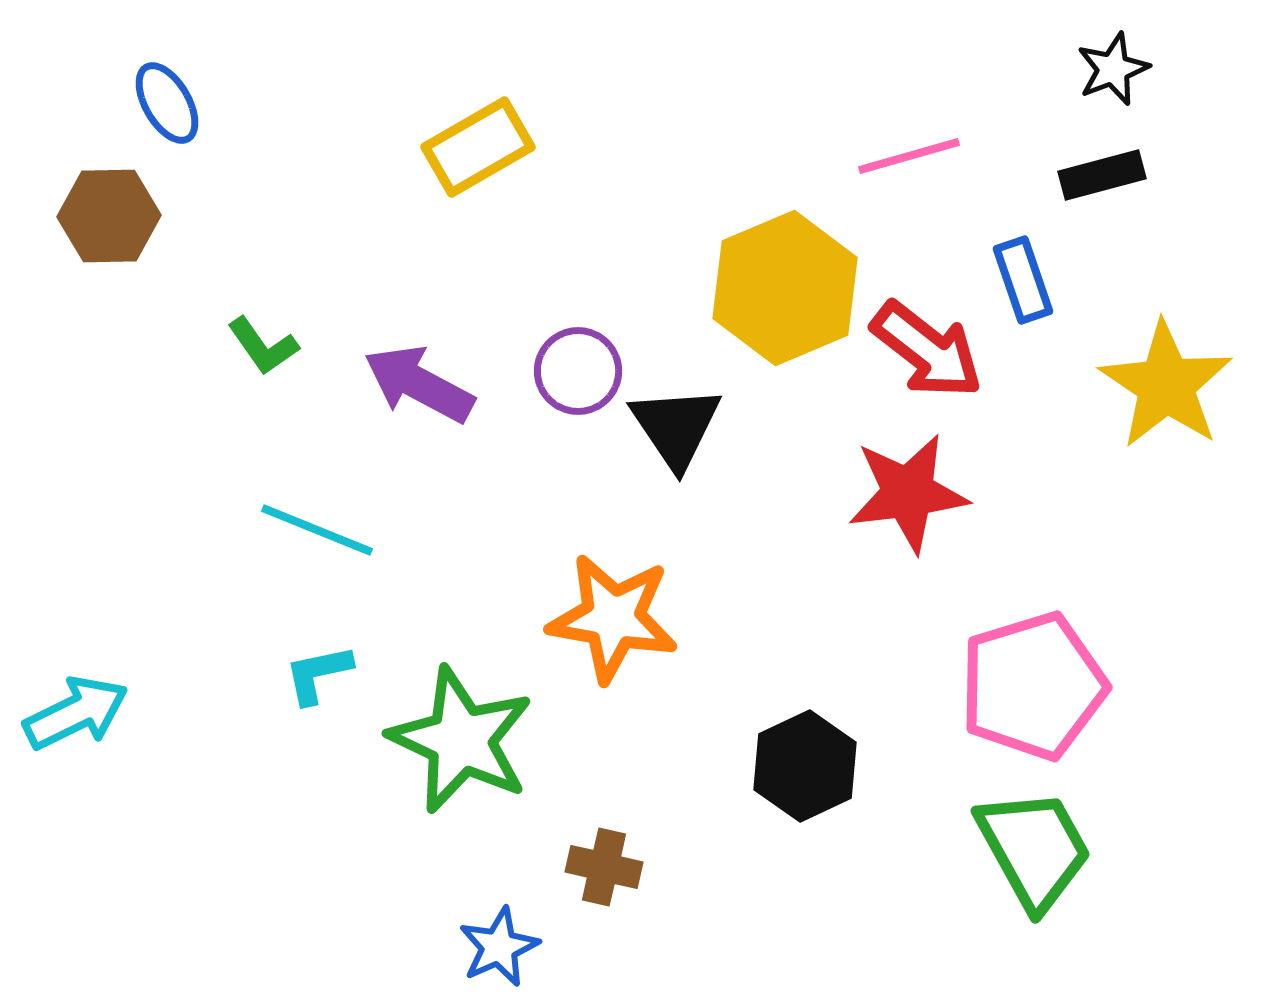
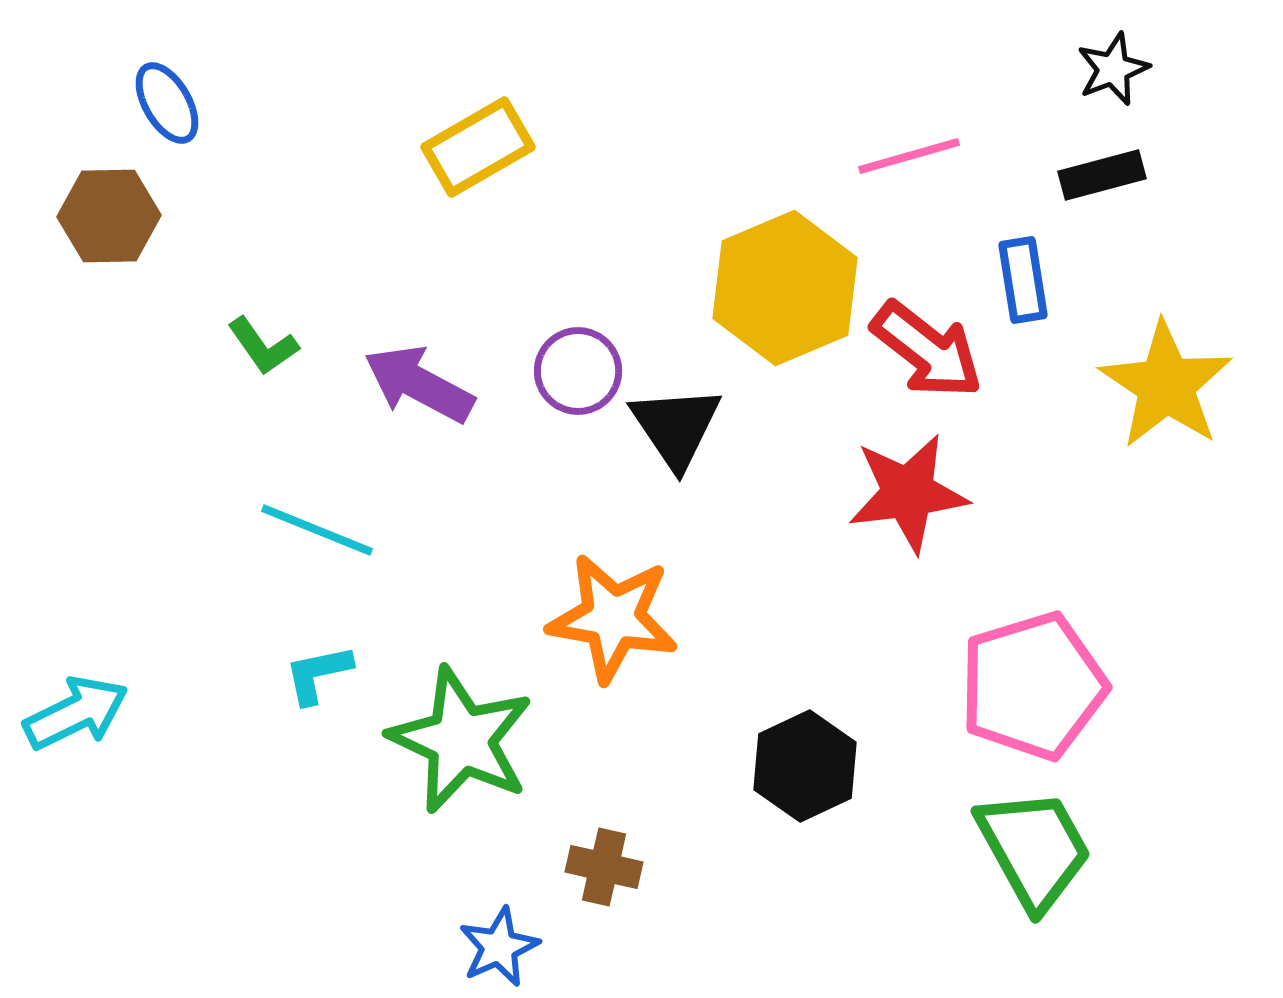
blue rectangle: rotated 10 degrees clockwise
